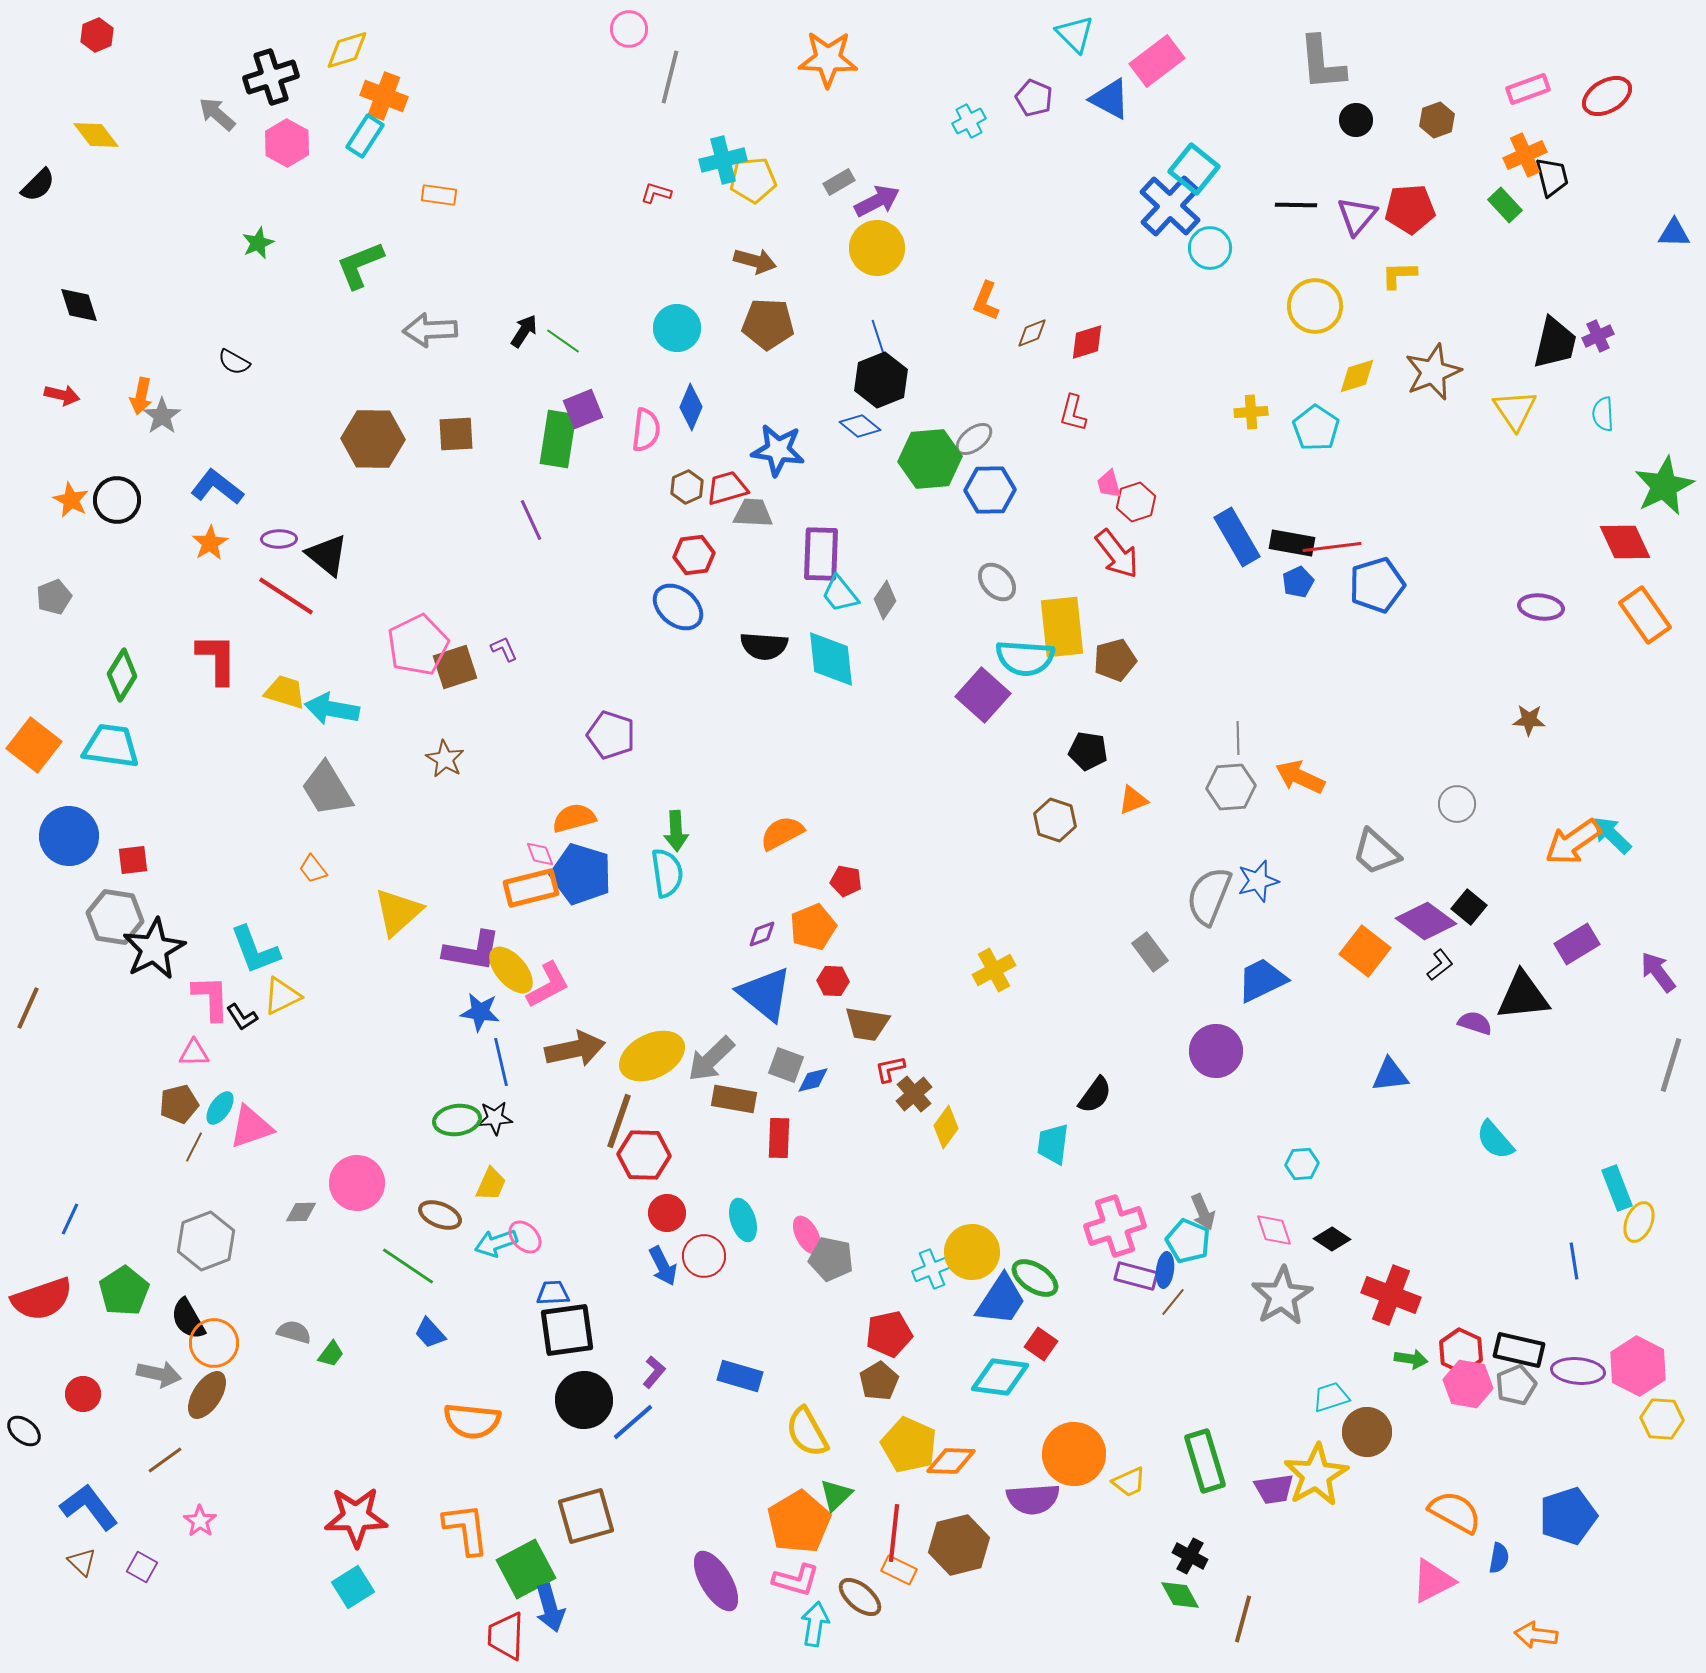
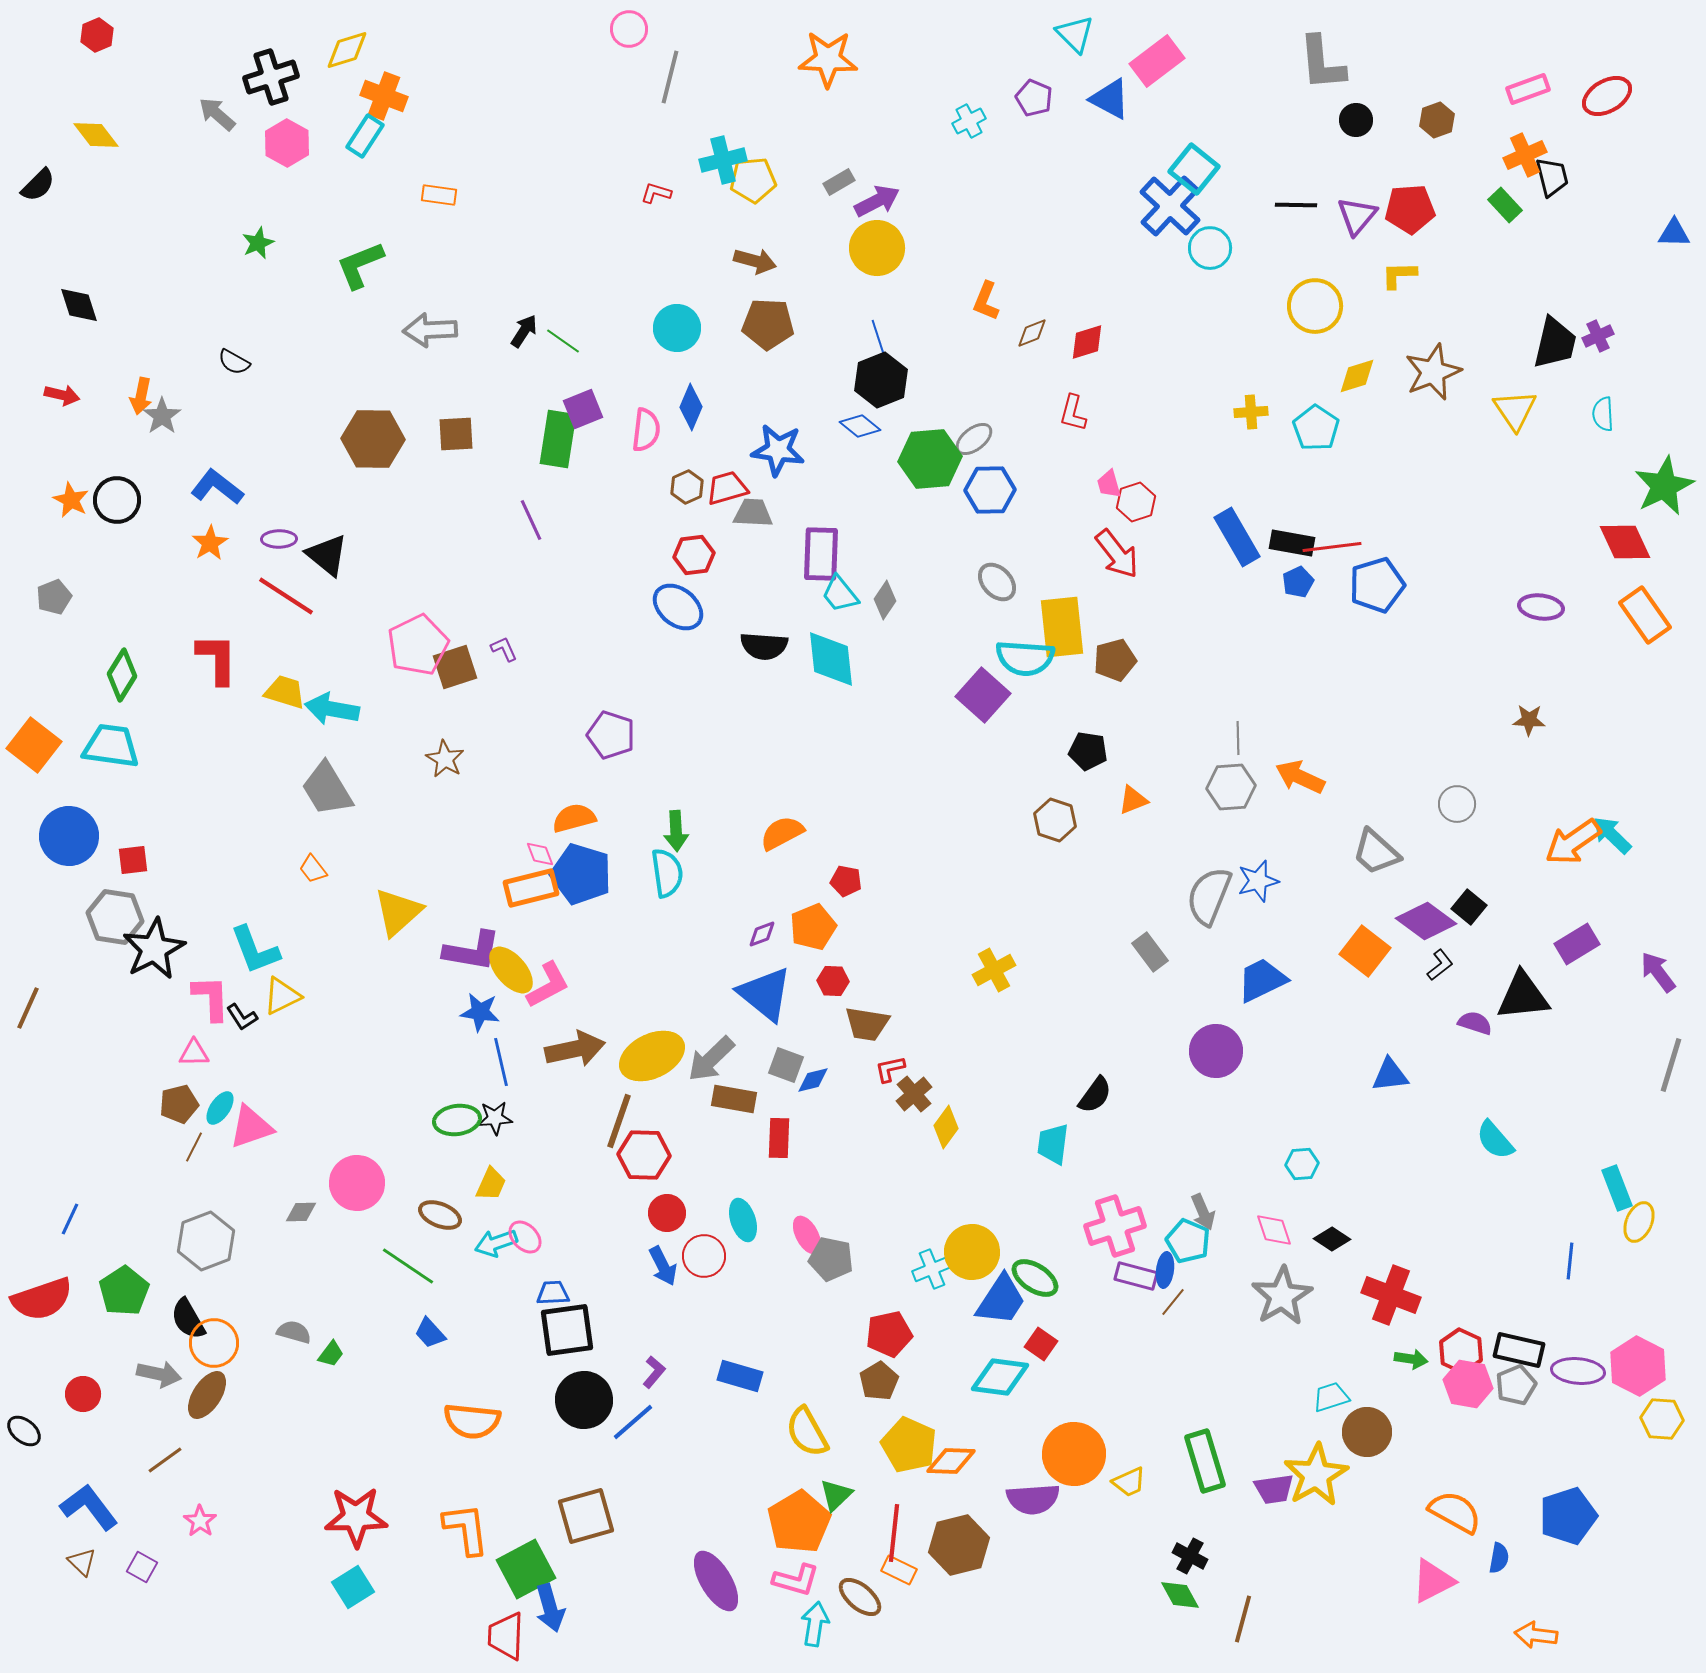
blue line at (1574, 1261): moved 4 px left; rotated 15 degrees clockwise
